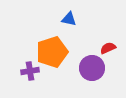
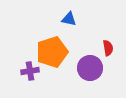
red semicircle: rotated 105 degrees clockwise
purple circle: moved 2 px left
